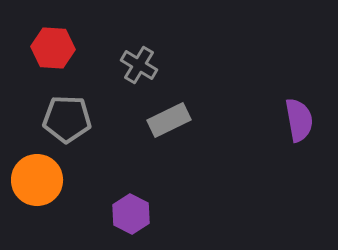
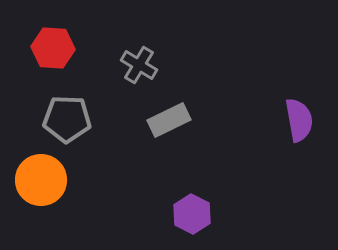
orange circle: moved 4 px right
purple hexagon: moved 61 px right
